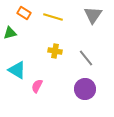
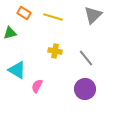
gray triangle: rotated 12 degrees clockwise
